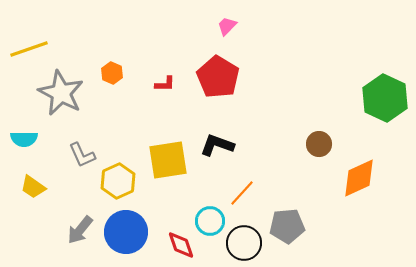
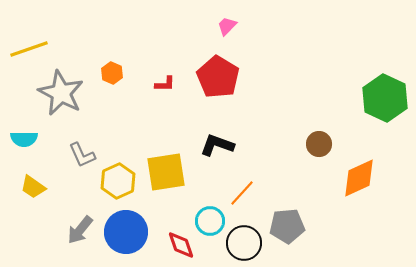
yellow square: moved 2 px left, 12 px down
